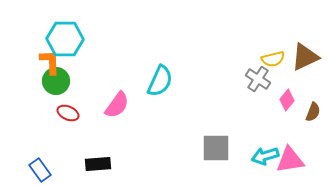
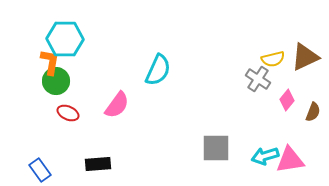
orange L-shape: rotated 12 degrees clockwise
cyan semicircle: moved 2 px left, 11 px up
